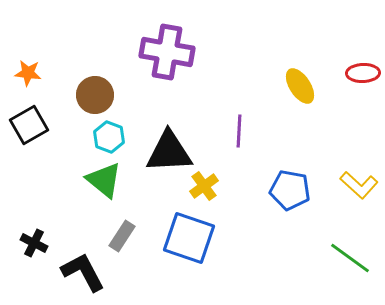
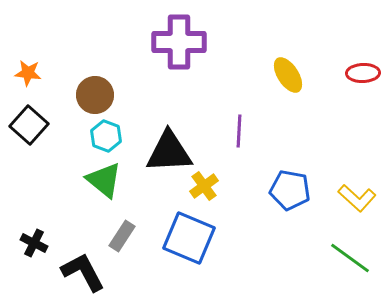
purple cross: moved 12 px right, 10 px up; rotated 10 degrees counterclockwise
yellow ellipse: moved 12 px left, 11 px up
black square: rotated 18 degrees counterclockwise
cyan hexagon: moved 3 px left, 1 px up
yellow L-shape: moved 2 px left, 13 px down
blue square: rotated 4 degrees clockwise
